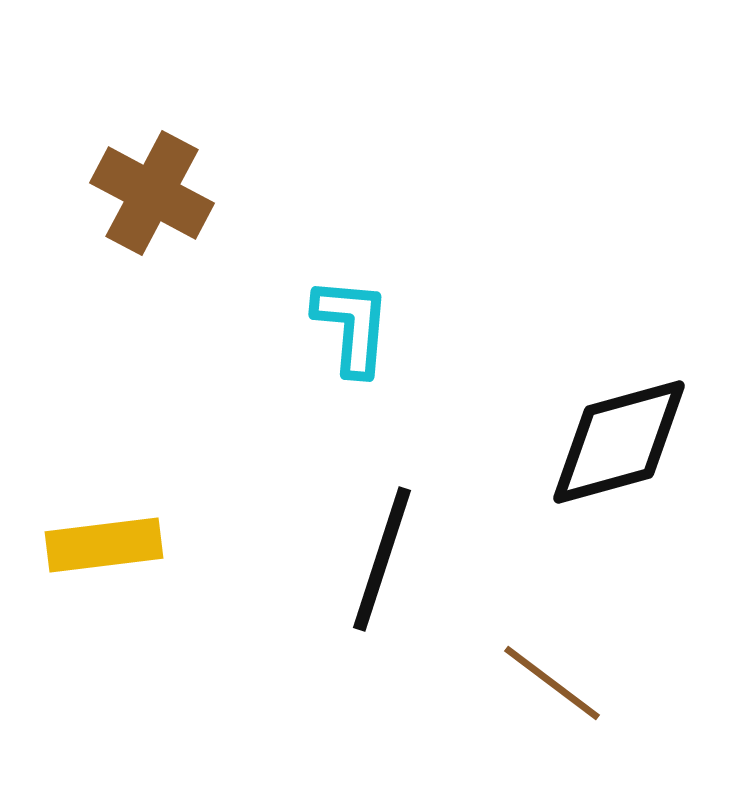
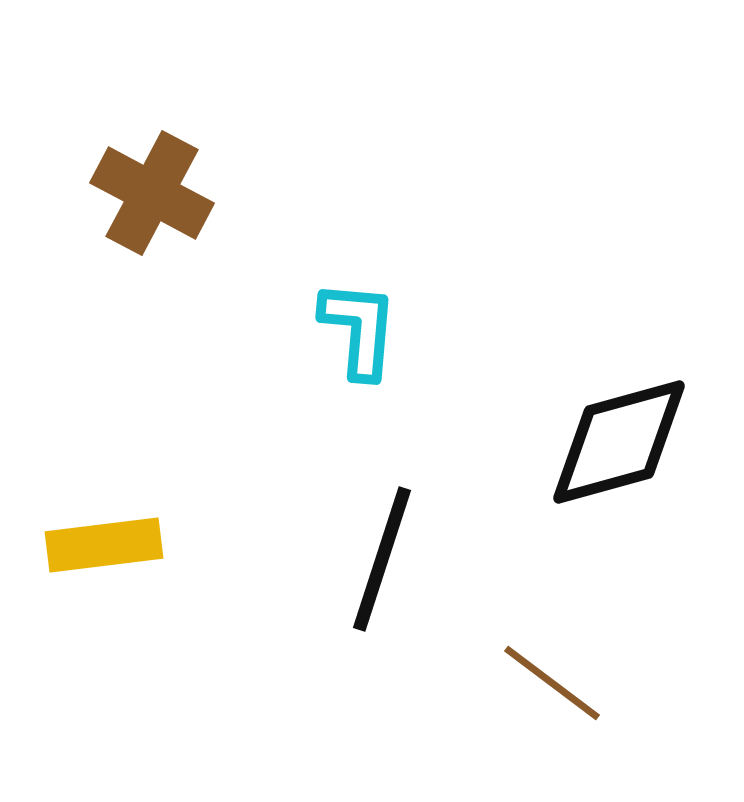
cyan L-shape: moved 7 px right, 3 px down
